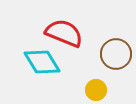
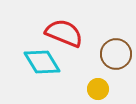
yellow circle: moved 2 px right, 1 px up
